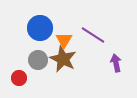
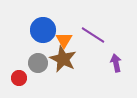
blue circle: moved 3 px right, 2 px down
gray circle: moved 3 px down
